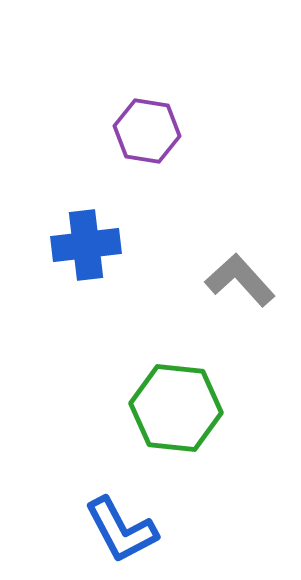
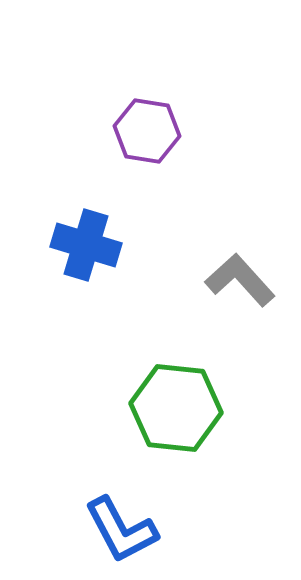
blue cross: rotated 24 degrees clockwise
